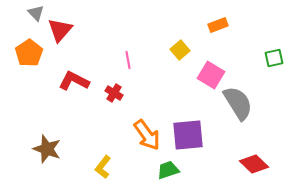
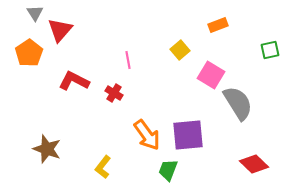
gray triangle: moved 1 px left; rotated 12 degrees clockwise
green square: moved 4 px left, 8 px up
green trapezoid: rotated 50 degrees counterclockwise
